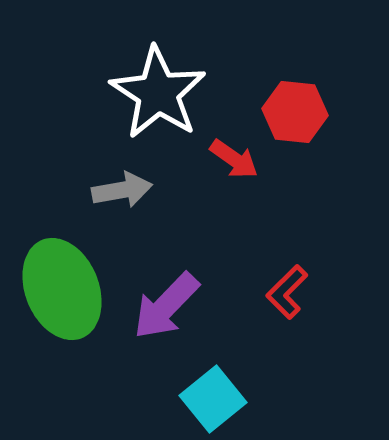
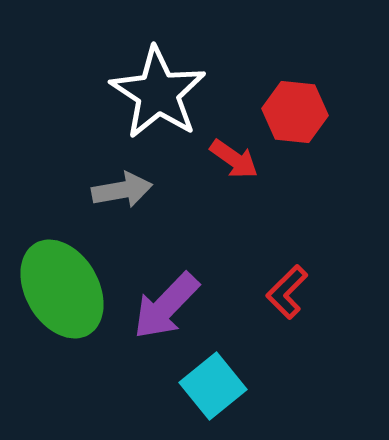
green ellipse: rotated 8 degrees counterclockwise
cyan square: moved 13 px up
